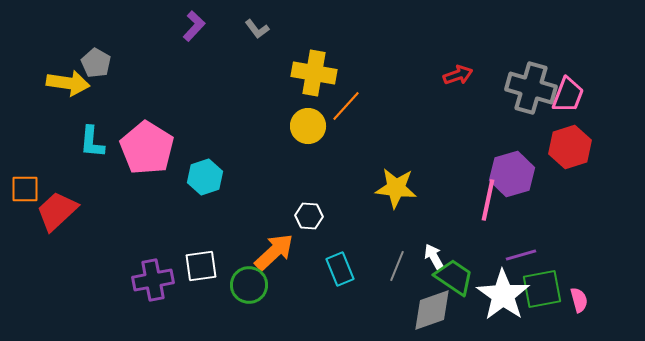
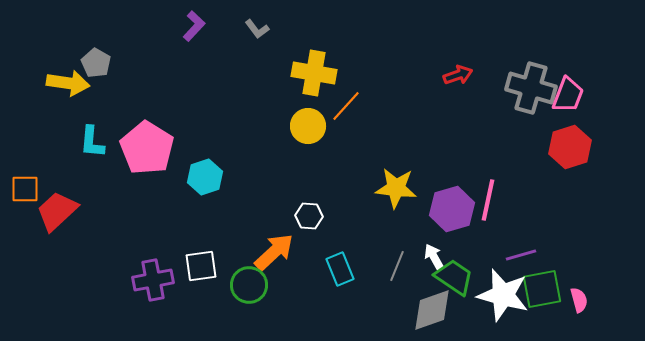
purple hexagon: moved 60 px left, 35 px down
white star: rotated 20 degrees counterclockwise
